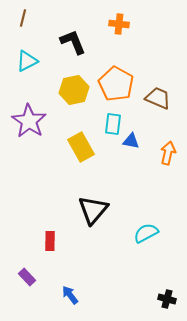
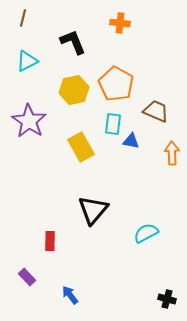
orange cross: moved 1 px right, 1 px up
brown trapezoid: moved 2 px left, 13 px down
orange arrow: moved 4 px right; rotated 15 degrees counterclockwise
